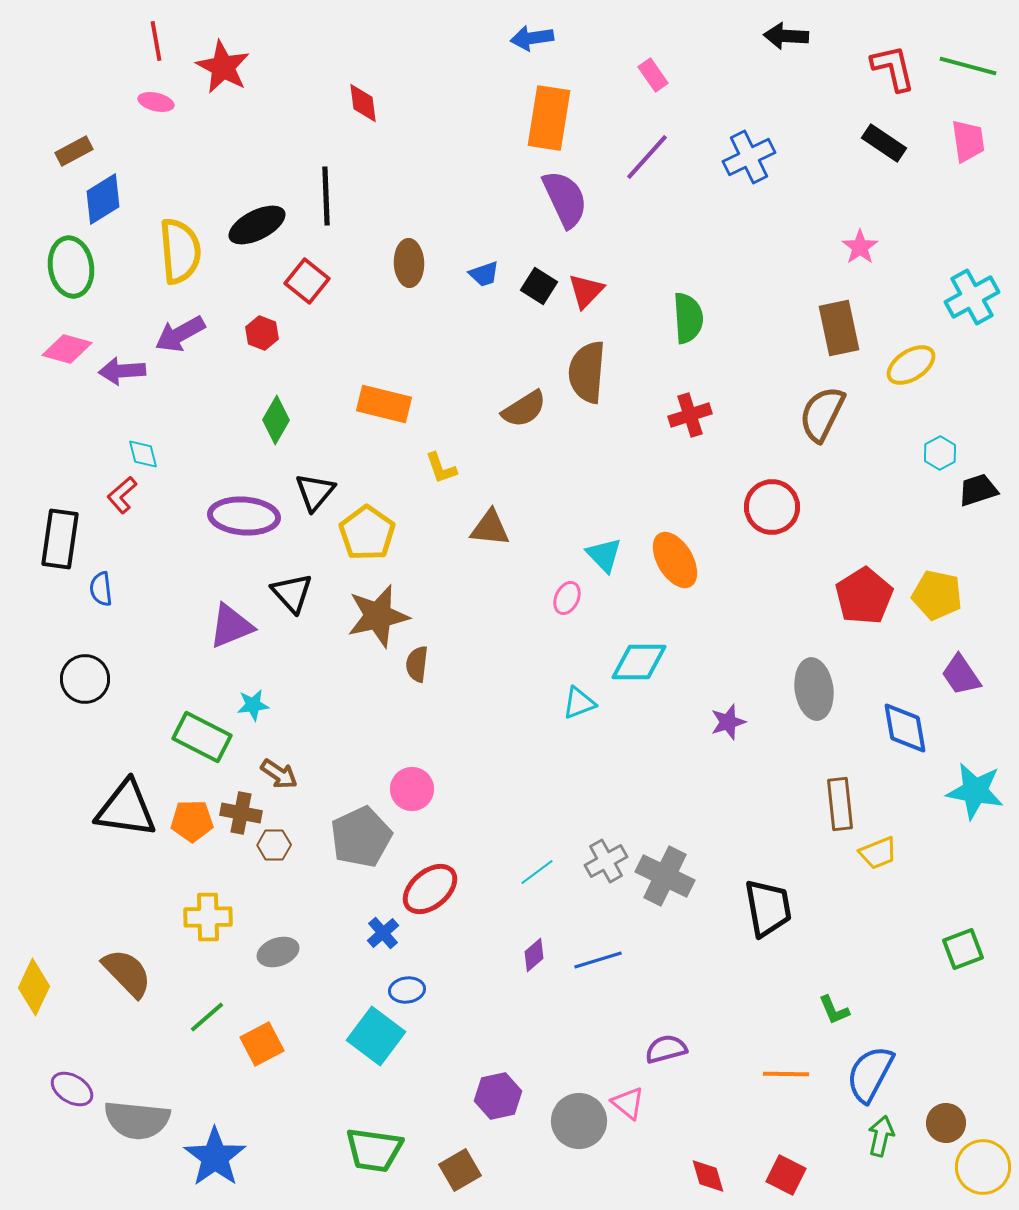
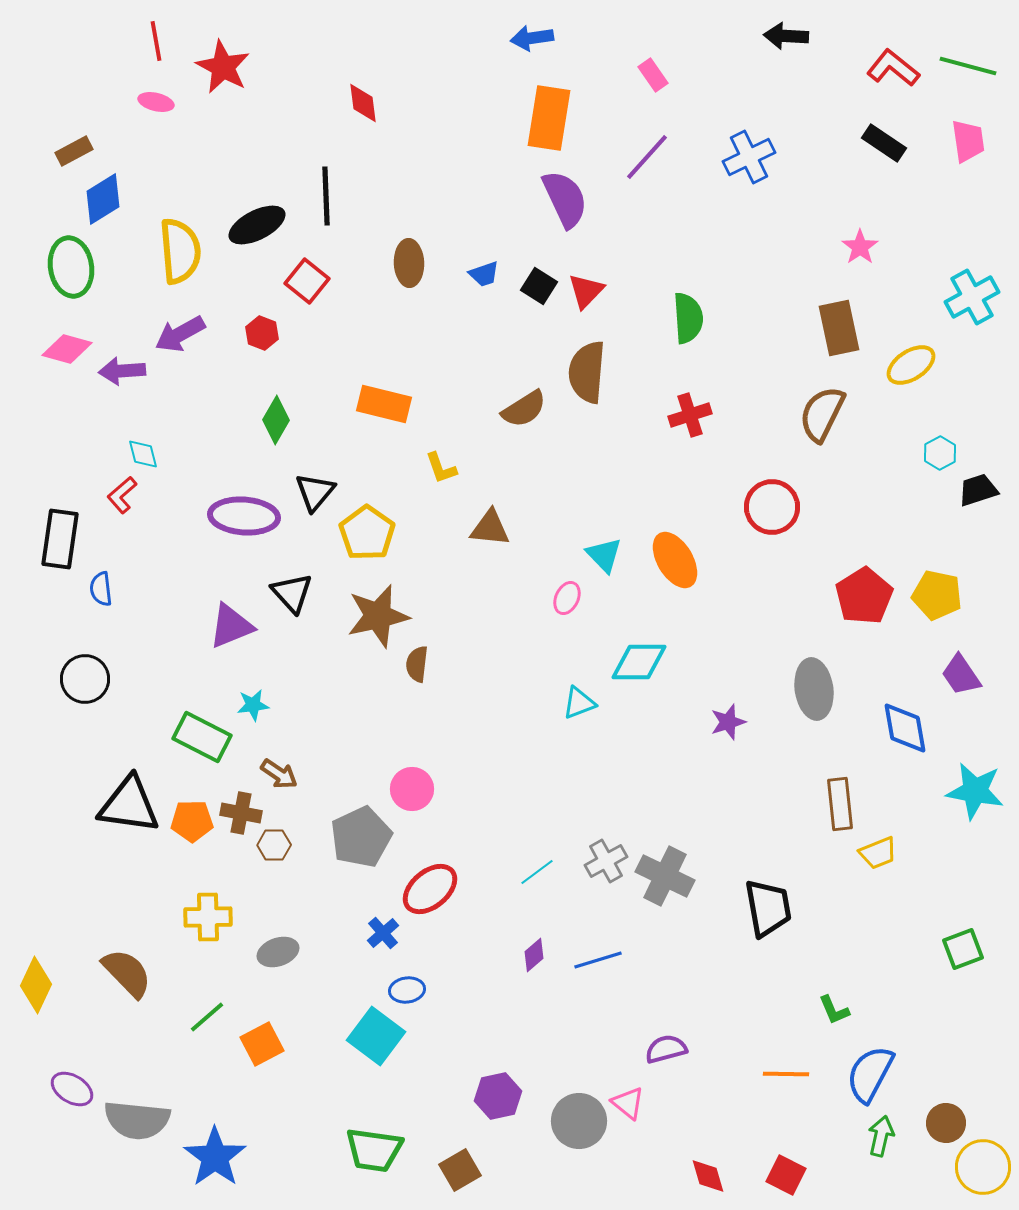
red L-shape at (893, 68): rotated 38 degrees counterclockwise
black triangle at (126, 809): moved 3 px right, 4 px up
yellow diamond at (34, 987): moved 2 px right, 2 px up
